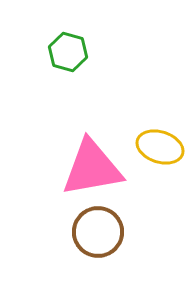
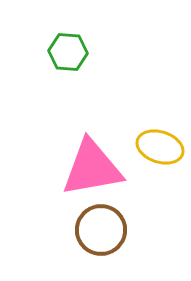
green hexagon: rotated 12 degrees counterclockwise
brown circle: moved 3 px right, 2 px up
